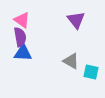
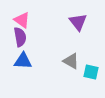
purple triangle: moved 2 px right, 2 px down
blue triangle: moved 8 px down
